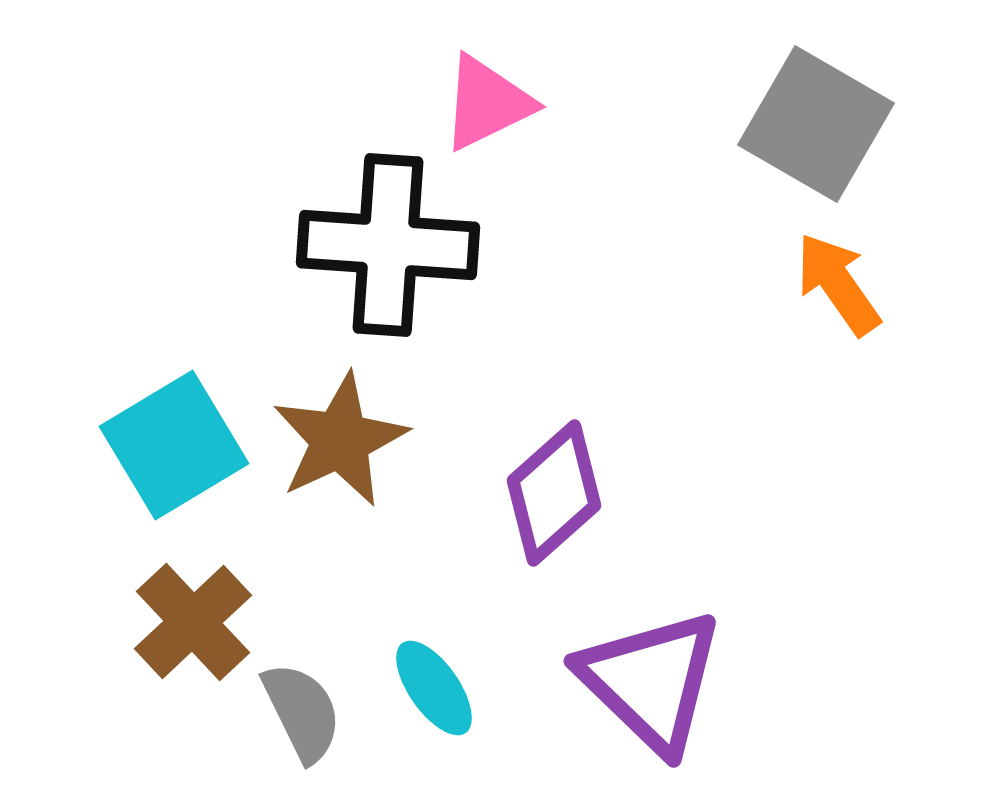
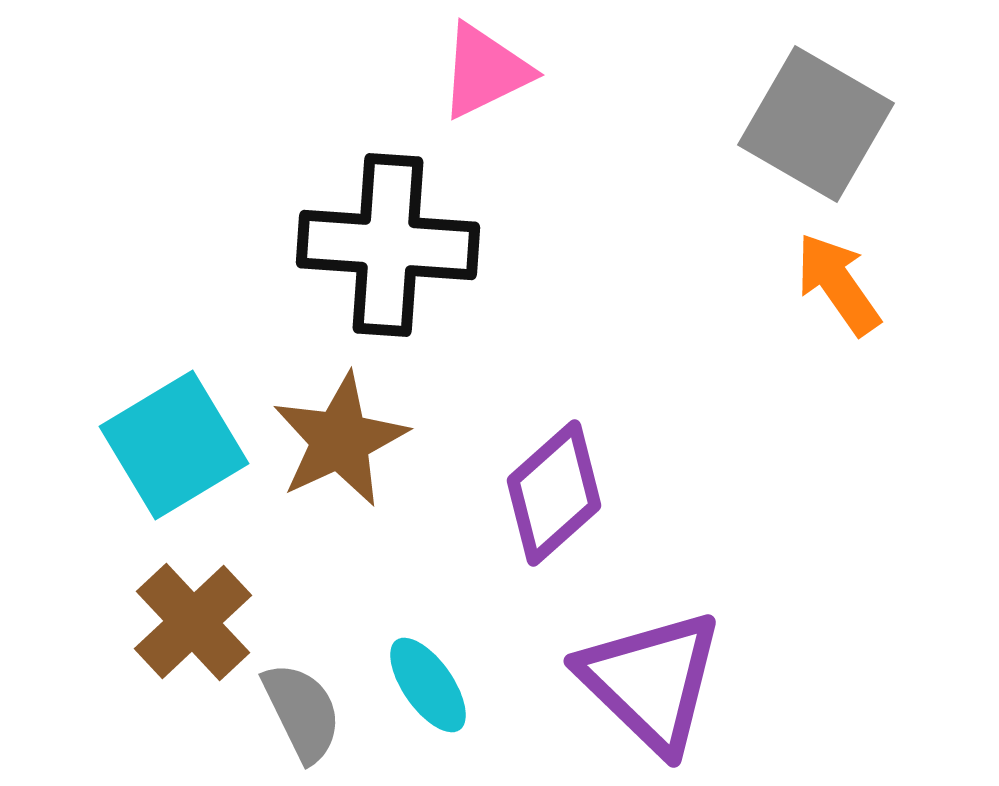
pink triangle: moved 2 px left, 32 px up
cyan ellipse: moved 6 px left, 3 px up
